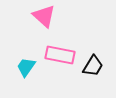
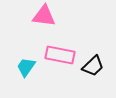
pink triangle: rotated 35 degrees counterclockwise
black trapezoid: rotated 15 degrees clockwise
